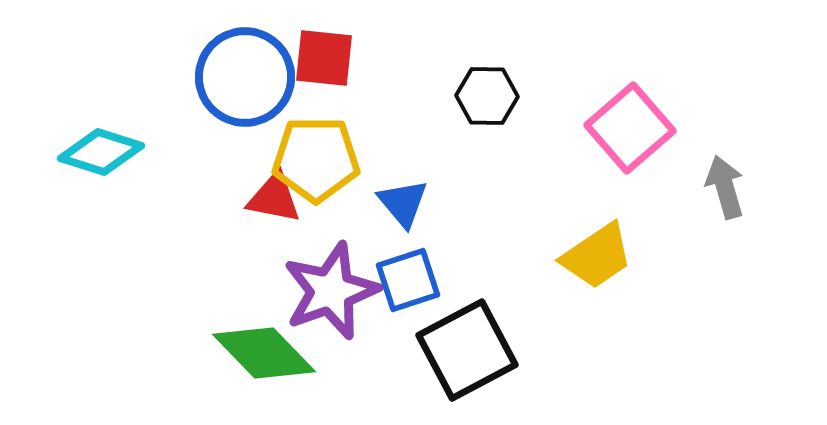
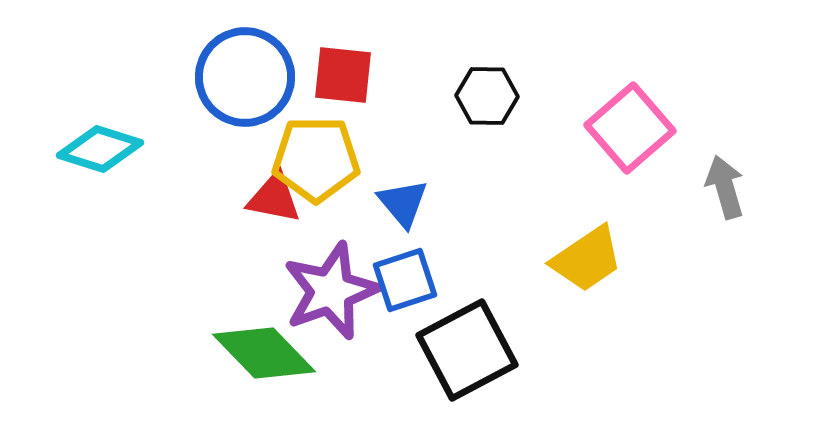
red square: moved 19 px right, 17 px down
cyan diamond: moved 1 px left, 3 px up
yellow trapezoid: moved 10 px left, 3 px down
blue square: moved 3 px left
